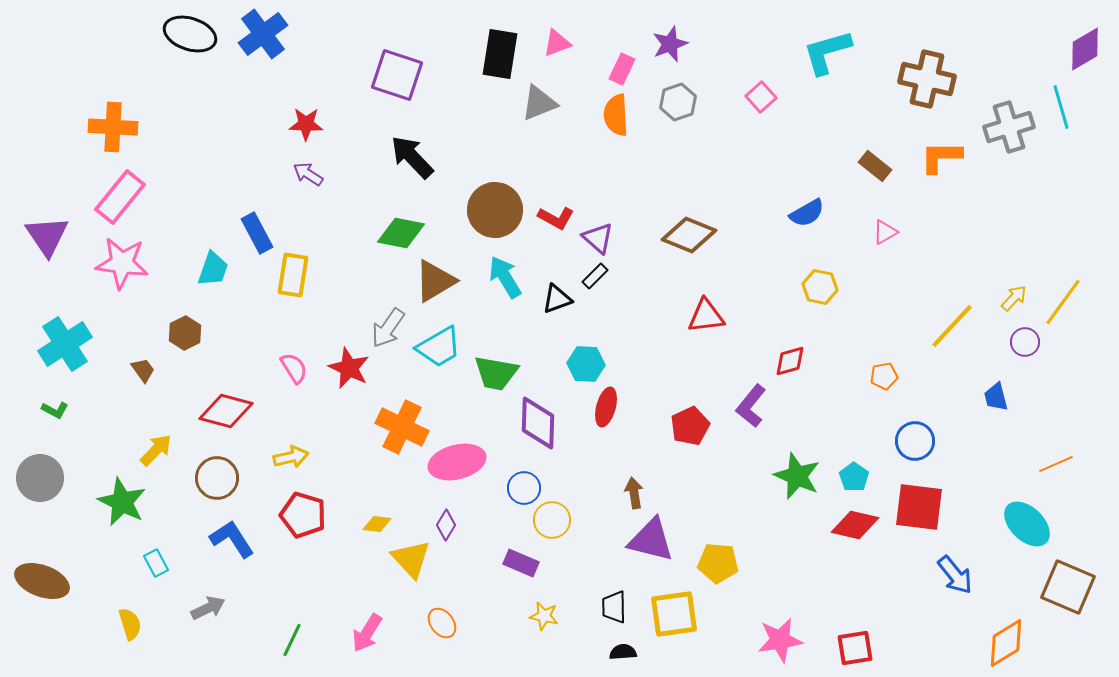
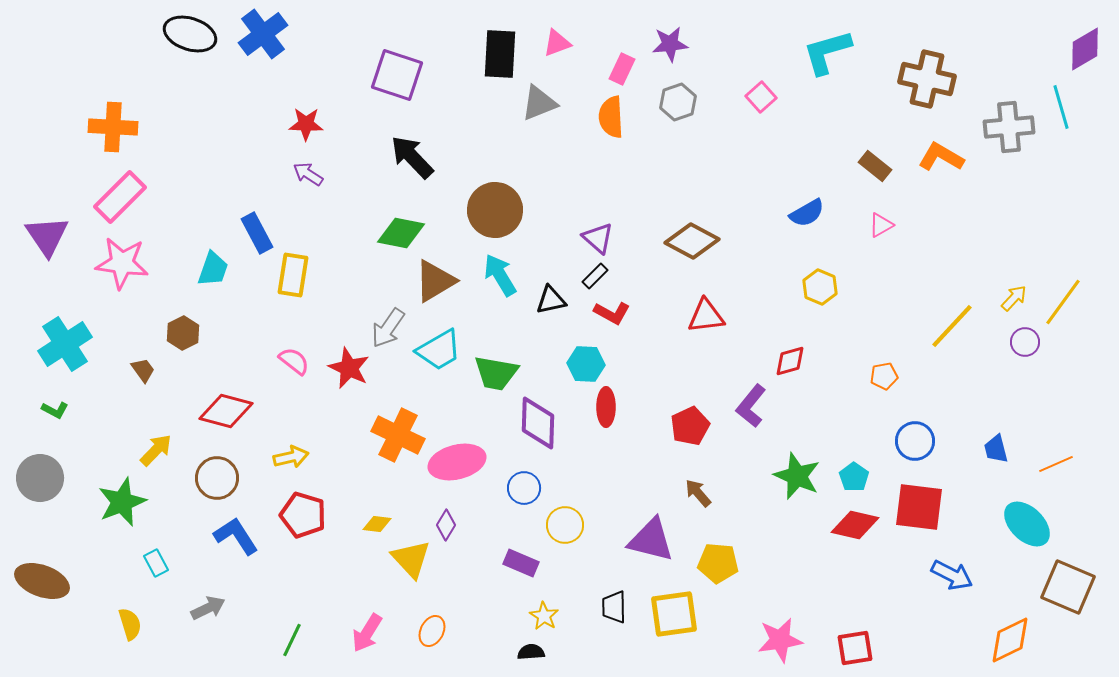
purple star at (670, 44): rotated 15 degrees clockwise
black rectangle at (500, 54): rotated 6 degrees counterclockwise
orange semicircle at (616, 115): moved 5 px left, 2 px down
gray cross at (1009, 127): rotated 12 degrees clockwise
orange L-shape at (941, 157): rotated 30 degrees clockwise
pink rectangle at (120, 197): rotated 6 degrees clockwise
red L-shape at (556, 218): moved 56 px right, 95 px down
pink triangle at (885, 232): moved 4 px left, 7 px up
brown diamond at (689, 235): moved 3 px right, 6 px down; rotated 6 degrees clockwise
cyan arrow at (505, 277): moved 5 px left, 2 px up
yellow hexagon at (820, 287): rotated 12 degrees clockwise
black triangle at (557, 299): moved 6 px left, 1 px down; rotated 8 degrees clockwise
brown hexagon at (185, 333): moved 2 px left
cyan trapezoid at (439, 347): moved 3 px down
pink semicircle at (294, 368): moved 7 px up; rotated 20 degrees counterclockwise
blue trapezoid at (996, 397): moved 52 px down
red ellipse at (606, 407): rotated 15 degrees counterclockwise
orange cross at (402, 427): moved 4 px left, 8 px down
brown arrow at (634, 493): moved 64 px right; rotated 32 degrees counterclockwise
green star at (122, 502): rotated 24 degrees clockwise
yellow circle at (552, 520): moved 13 px right, 5 px down
blue L-shape at (232, 539): moved 4 px right, 3 px up
blue arrow at (955, 575): moved 3 px left; rotated 24 degrees counterclockwise
yellow star at (544, 616): rotated 20 degrees clockwise
orange ellipse at (442, 623): moved 10 px left, 8 px down; rotated 64 degrees clockwise
orange diamond at (1006, 643): moved 4 px right, 3 px up; rotated 6 degrees clockwise
black semicircle at (623, 652): moved 92 px left
